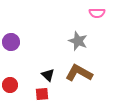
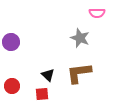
gray star: moved 2 px right, 3 px up
brown L-shape: rotated 36 degrees counterclockwise
red circle: moved 2 px right, 1 px down
